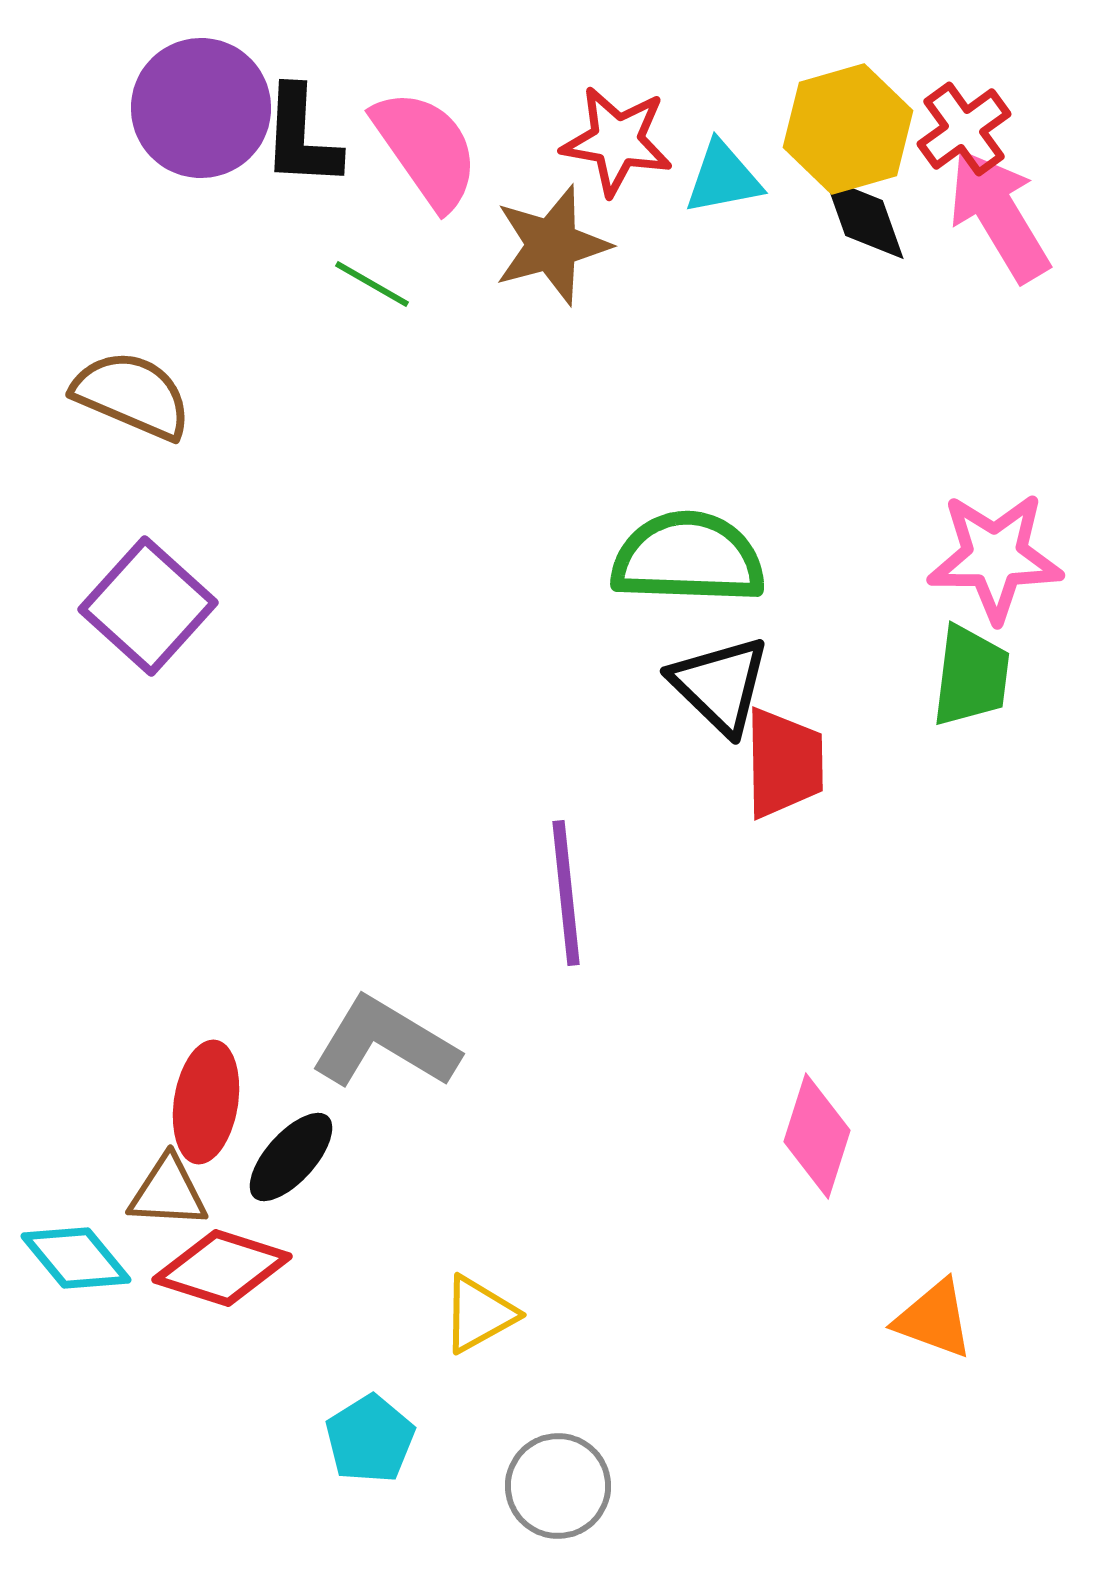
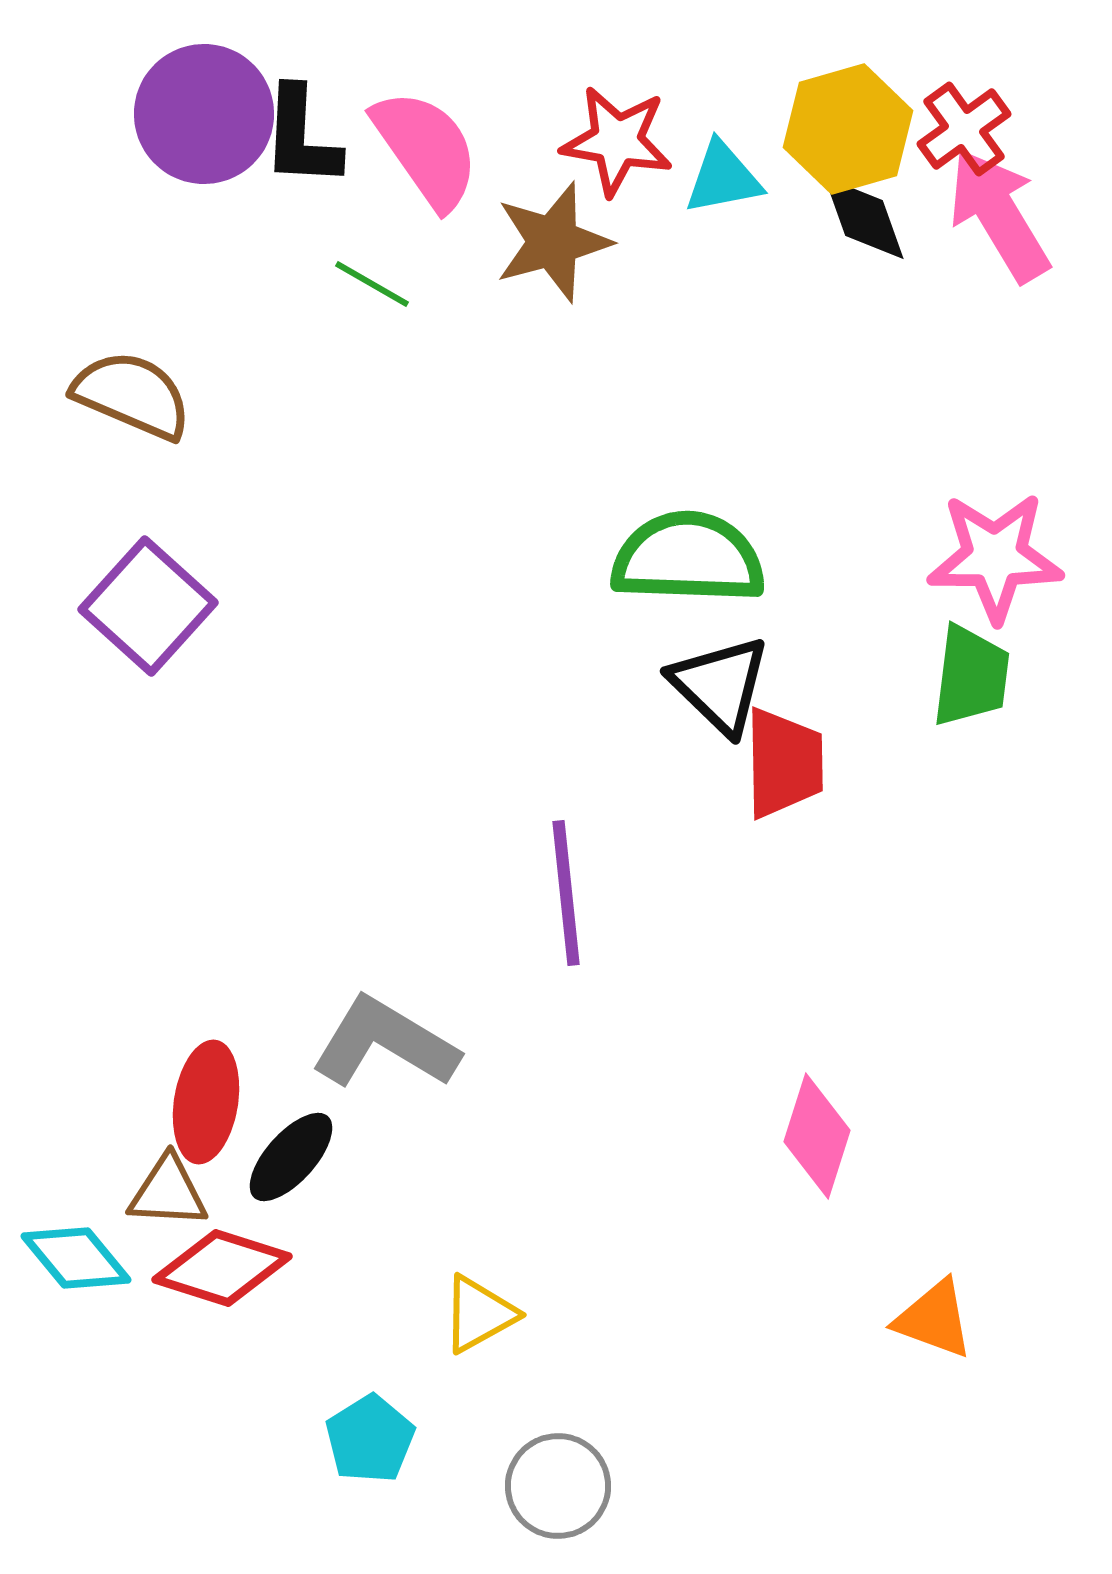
purple circle: moved 3 px right, 6 px down
brown star: moved 1 px right, 3 px up
